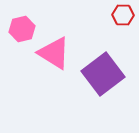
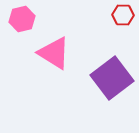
pink hexagon: moved 10 px up
purple square: moved 9 px right, 4 px down
